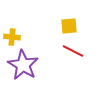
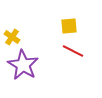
yellow cross: rotated 28 degrees clockwise
